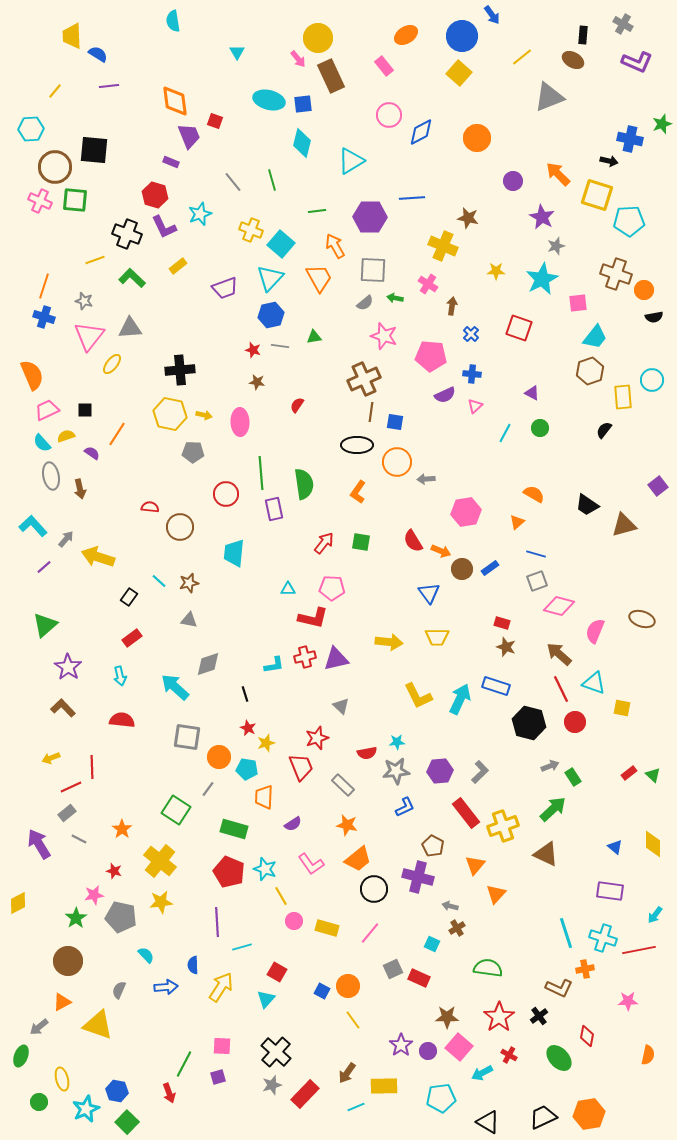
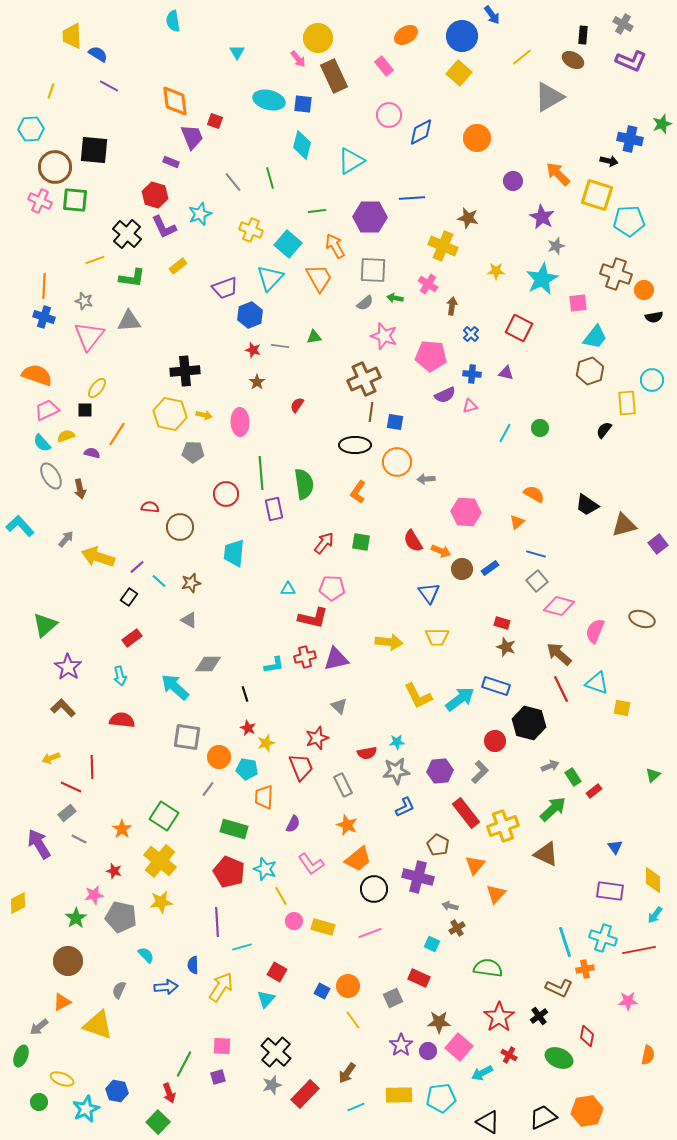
purple L-shape at (637, 62): moved 6 px left, 1 px up
brown rectangle at (331, 76): moved 3 px right
purple line at (109, 86): rotated 36 degrees clockwise
yellow line at (55, 91): moved 4 px left; rotated 21 degrees counterclockwise
gray triangle at (549, 97): rotated 8 degrees counterclockwise
blue square at (303, 104): rotated 12 degrees clockwise
purple trapezoid at (189, 136): moved 3 px right, 1 px down
cyan diamond at (302, 143): moved 2 px down
green line at (272, 180): moved 2 px left, 2 px up
black cross at (127, 234): rotated 20 degrees clockwise
cyan square at (281, 244): moved 7 px right
green L-shape at (132, 278): rotated 144 degrees clockwise
orange line at (44, 286): rotated 15 degrees counterclockwise
blue hexagon at (271, 315): moved 21 px left; rotated 10 degrees counterclockwise
gray triangle at (130, 328): moved 1 px left, 7 px up
red square at (519, 328): rotated 8 degrees clockwise
yellow ellipse at (112, 364): moved 15 px left, 24 px down
black cross at (180, 370): moved 5 px right, 1 px down
orange semicircle at (32, 375): moved 5 px right; rotated 48 degrees counterclockwise
brown star at (257, 382): rotated 28 degrees clockwise
purple triangle at (532, 393): moved 26 px left, 20 px up; rotated 14 degrees counterclockwise
yellow rectangle at (623, 397): moved 4 px right, 6 px down
pink triangle at (475, 406): moved 5 px left; rotated 28 degrees clockwise
black ellipse at (357, 445): moved 2 px left
purple semicircle at (92, 453): rotated 21 degrees counterclockwise
gray ellipse at (51, 476): rotated 20 degrees counterclockwise
purple square at (658, 486): moved 58 px down
pink hexagon at (466, 512): rotated 12 degrees clockwise
cyan L-shape at (33, 526): moved 13 px left
purple line at (44, 567): moved 93 px right
gray square at (537, 581): rotated 20 degrees counterclockwise
brown star at (189, 583): moved 2 px right
gray triangle at (189, 620): rotated 18 degrees clockwise
gray diamond at (208, 664): rotated 20 degrees clockwise
cyan triangle at (594, 683): moved 3 px right
cyan arrow at (460, 699): rotated 28 degrees clockwise
gray triangle at (341, 706): moved 2 px left
red circle at (575, 722): moved 80 px left, 19 px down
red rectangle at (629, 773): moved 35 px left, 18 px down
green triangle at (653, 775): rotated 35 degrees clockwise
gray rectangle at (343, 785): rotated 20 degrees clockwise
red line at (71, 787): rotated 50 degrees clockwise
green square at (176, 810): moved 12 px left, 6 px down
purple semicircle at (293, 824): rotated 30 degrees counterclockwise
orange star at (347, 825): rotated 10 degrees clockwise
yellow diamond at (653, 844): moved 36 px down
brown pentagon at (433, 846): moved 5 px right, 1 px up
blue triangle at (615, 847): rotated 14 degrees clockwise
yellow rectangle at (327, 928): moved 4 px left, 1 px up
pink line at (370, 933): rotated 30 degrees clockwise
cyan line at (566, 933): moved 1 px left, 9 px down
gray square at (393, 969): moved 29 px down
brown star at (447, 1017): moved 8 px left, 5 px down
green ellipse at (559, 1058): rotated 24 degrees counterclockwise
yellow ellipse at (62, 1079): rotated 55 degrees counterclockwise
yellow rectangle at (384, 1086): moved 15 px right, 9 px down
orange hexagon at (589, 1114): moved 2 px left, 3 px up
green square at (127, 1122): moved 31 px right
